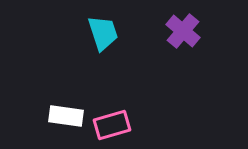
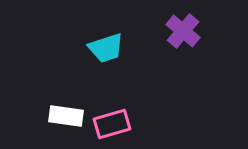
cyan trapezoid: moved 3 px right, 15 px down; rotated 90 degrees clockwise
pink rectangle: moved 1 px up
